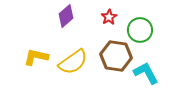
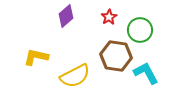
yellow semicircle: moved 2 px right, 14 px down; rotated 8 degrees clockwise
